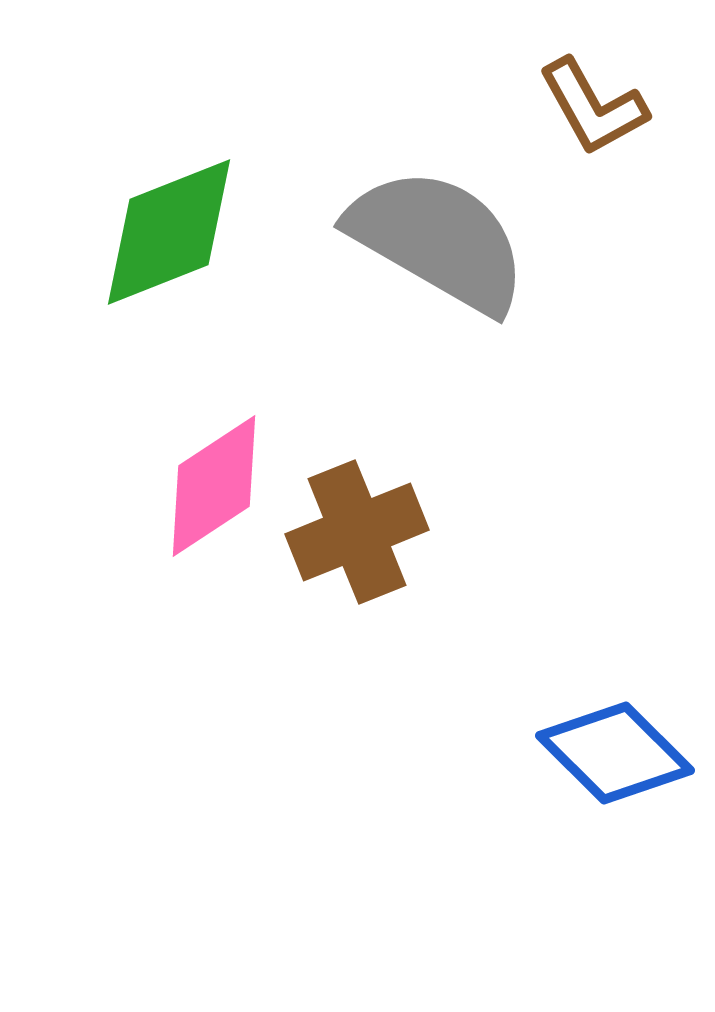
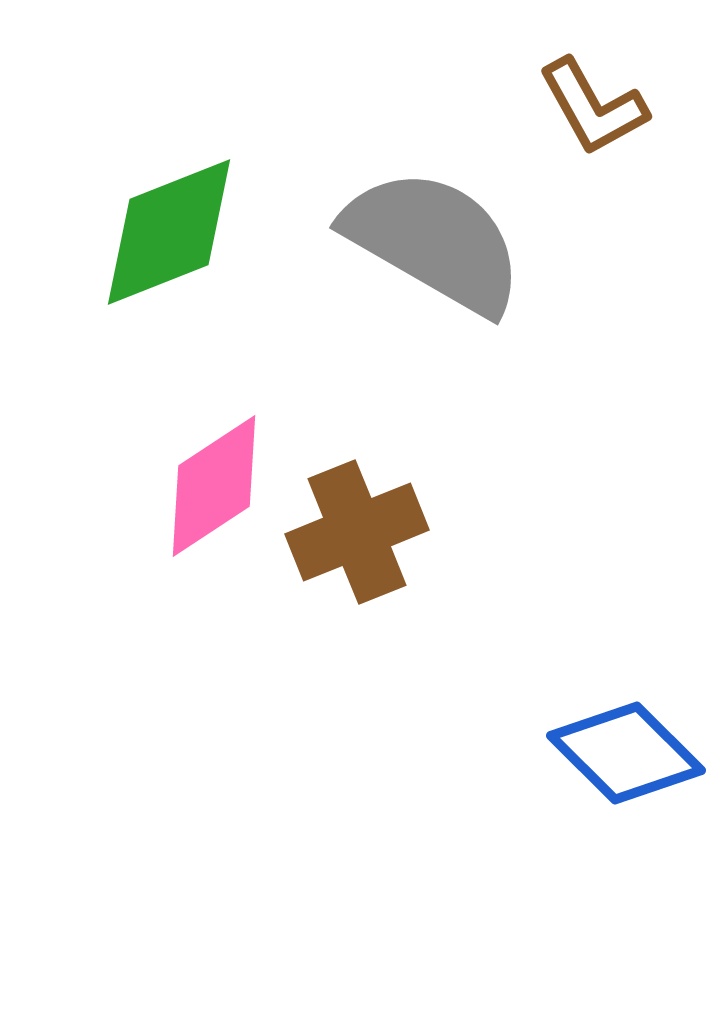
gray semicircle: moved 4 px left, 1 px down
blue diamond: moved 11 px right
